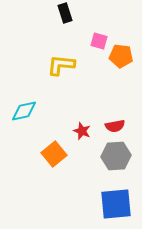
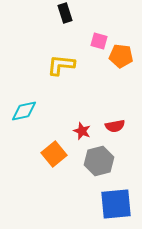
gray hexagon: moved 17 px left, 5 px down; rotated 12 degrees counterclockwise
